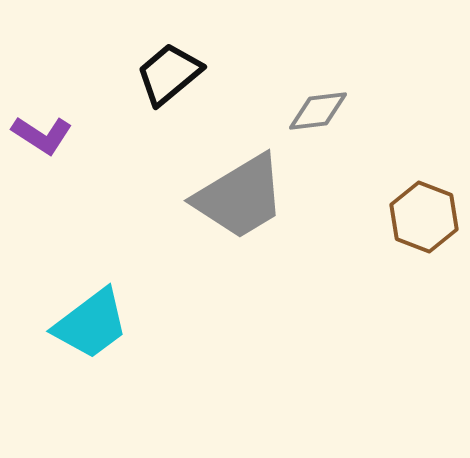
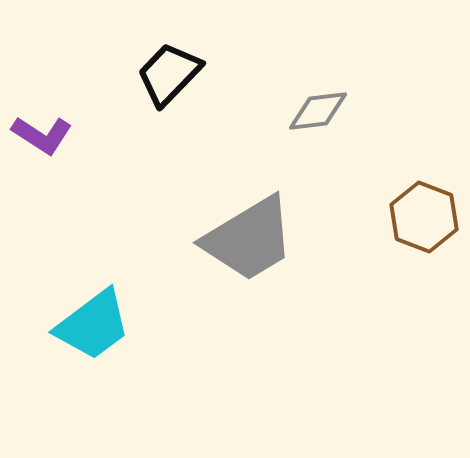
black trapezoid: rotated 6 degrees counterclockwise
gray trapezoid: moved 9 px right, 42 px down
cyan trapezoid: moved 2 px right, 1 px down
